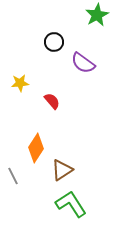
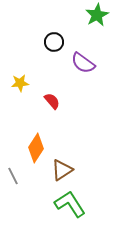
green L-shape: moved 1 px left
